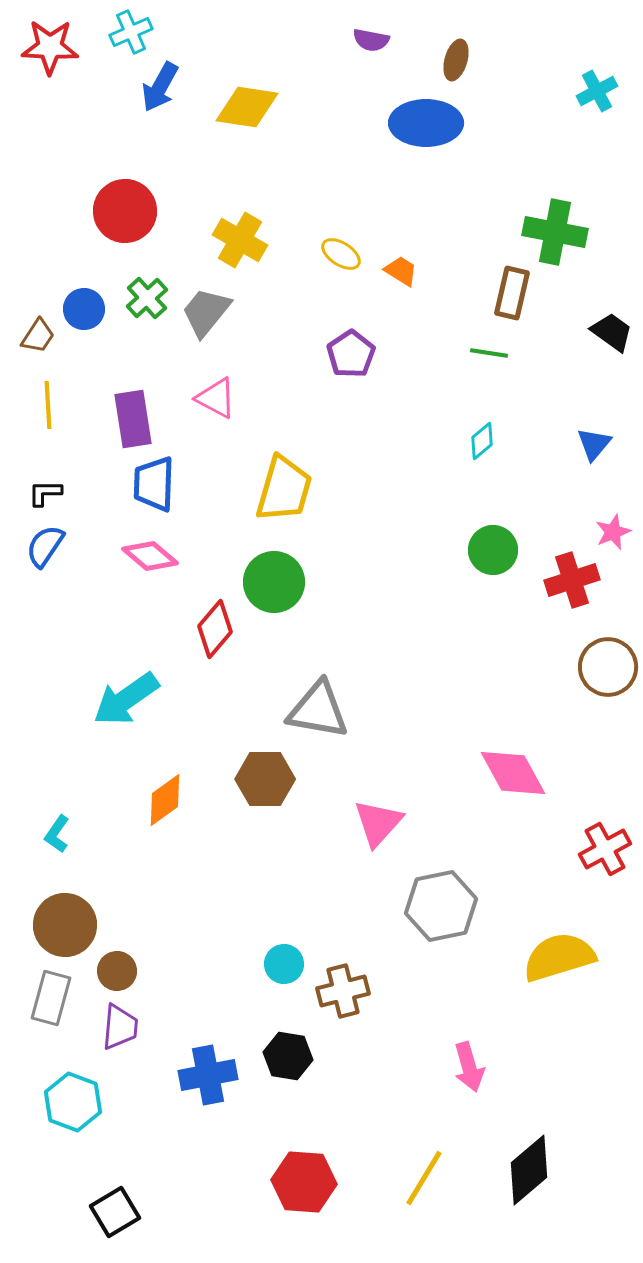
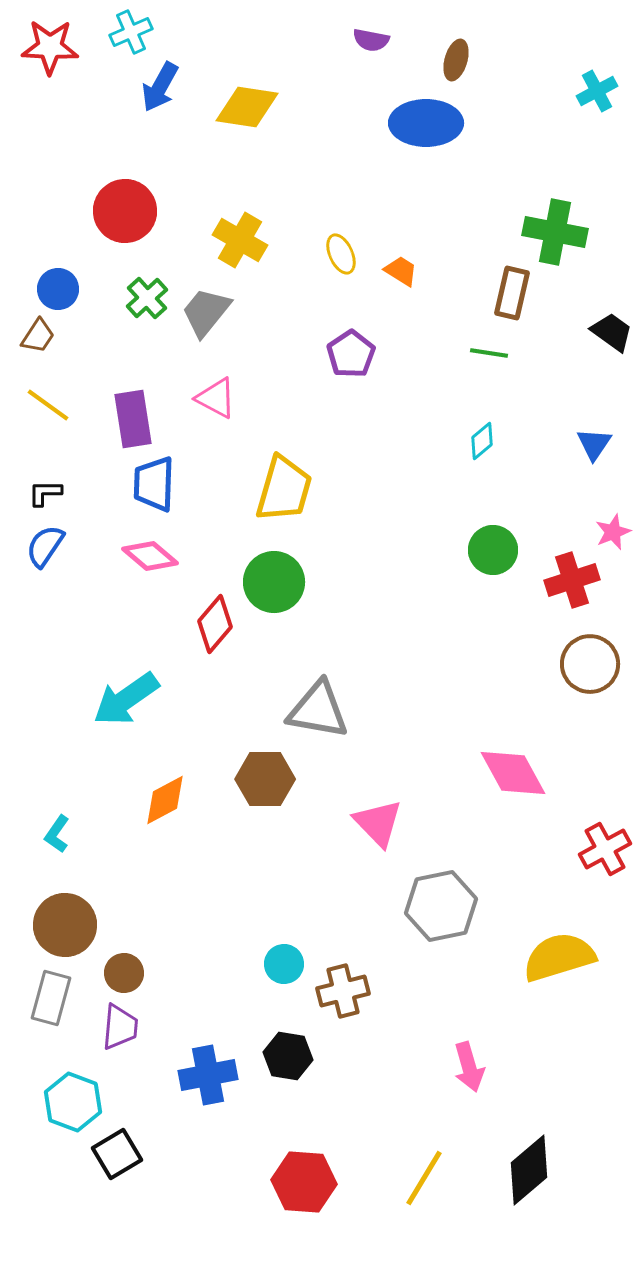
yellow ellipse at (341, 254): rotated 33 degrees clockwise
blue circle at (84, 309): moved 26 px left, 20 px up
yellow line at (48, 405): rotated 51 degrees counterclockwise
blue triangle at (594, 444): rotated 6 degrees counterclockwise
red diamond at (215, 629): moved 5 px up
brown circle at (608, 667): moved 18 px left, 3 px up
orange diamond at (165, 800): rotated 8 degrees clockwise
pink triangle at (378, 823): rotated 26 degrees counterclockwise
brown circle at (117, 971): moved 7 px right, 2 px down
black square at (115, 1212): moved 2 px right, 58 px up
